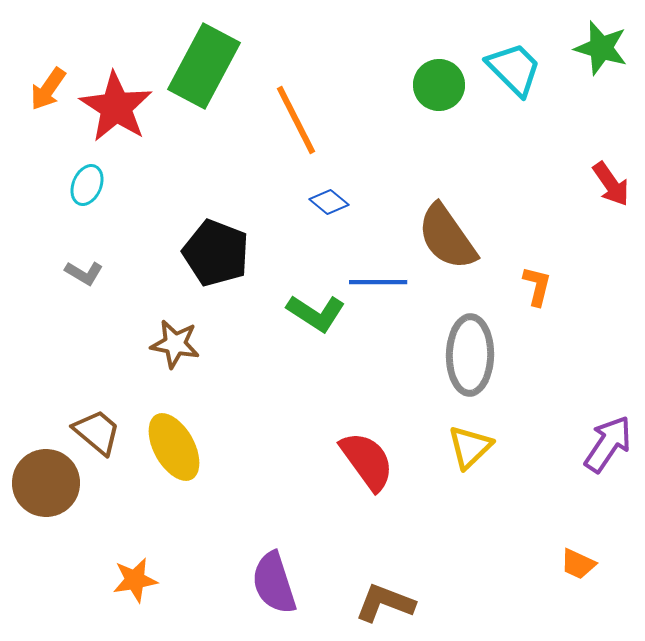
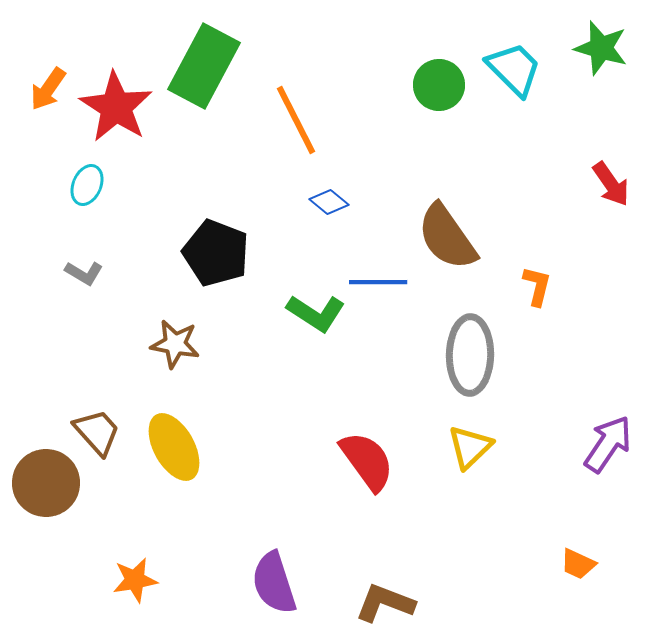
brown trapezoid: rotated 8 degrees clockwise
